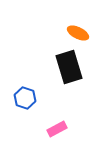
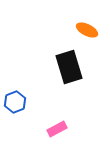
orange ellipse: moved 9 px right, 3 px up
blue hexagon: moved 10 px left, 4 px down; rotated 20 degrees clockwise
